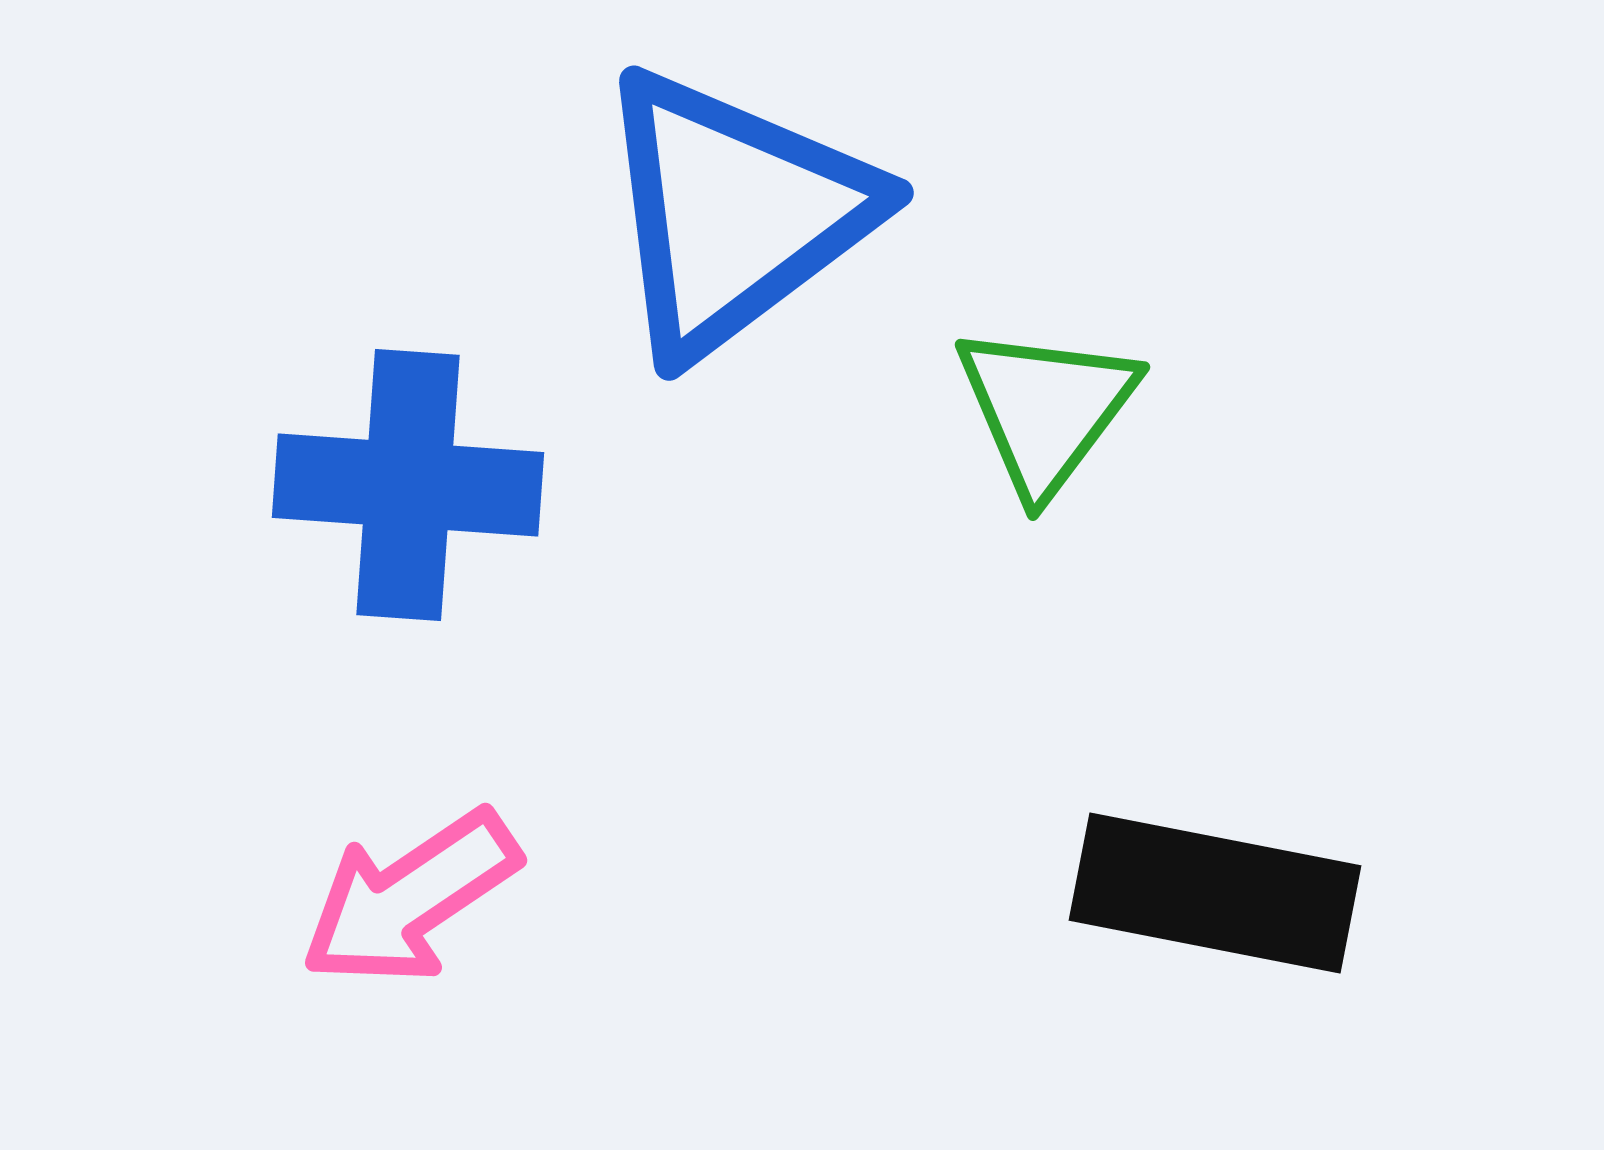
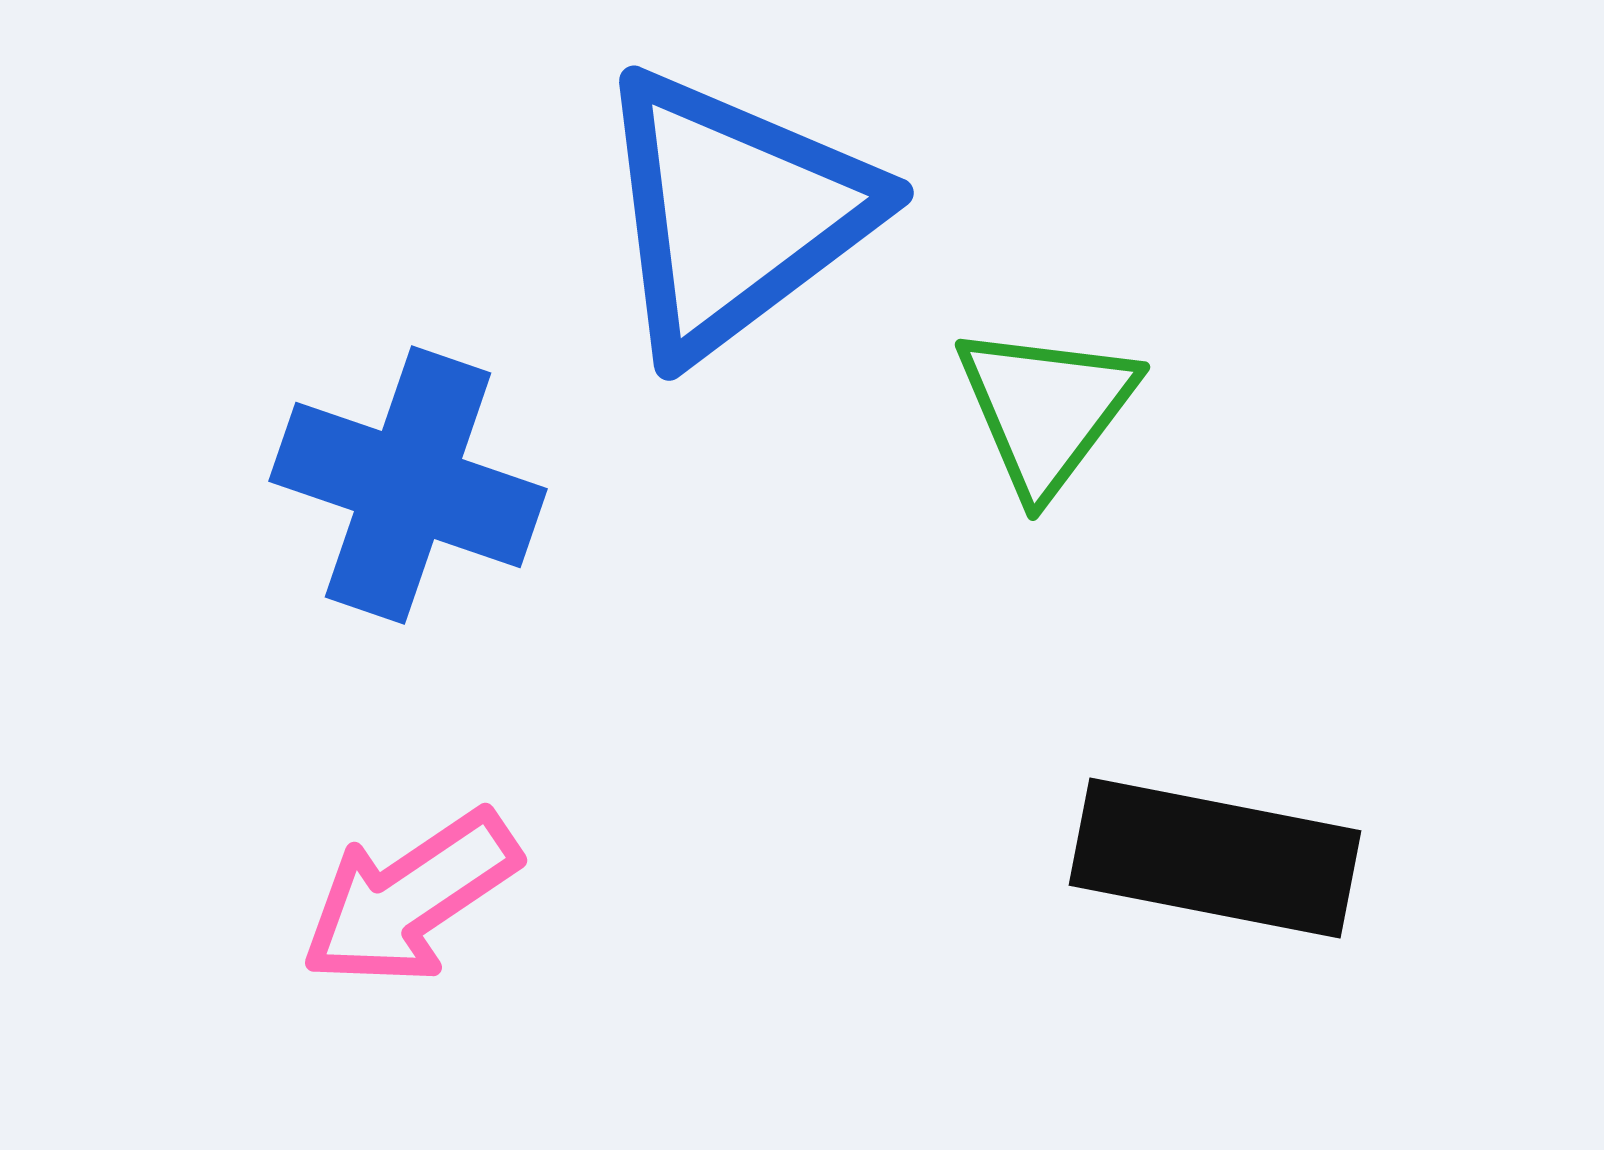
blue cross: rotated 15 degrees clockwise
black rectangle: moved 35 px up
